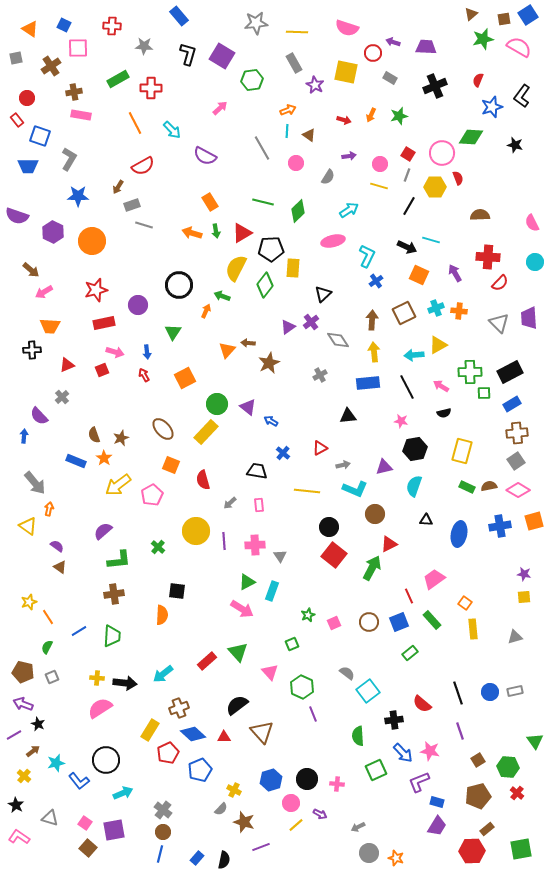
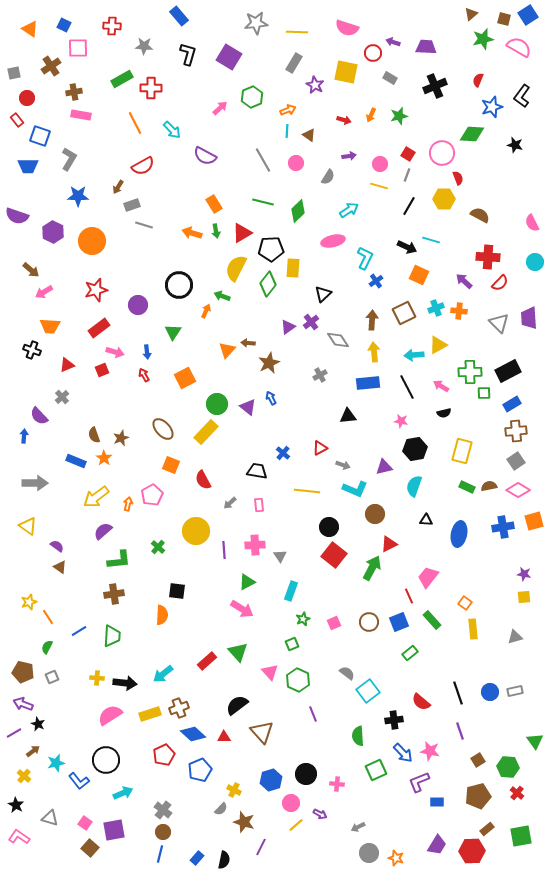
brown square at (504, 19): rotated 24 degrees clockwise
purple square at (222, 56): moved 7 px right, 1 px down
gray square at (16, 58): moved 2 px left, 15 px down
gray rectangle at (294, 63): rotated 60 degrees clockwise
green rectangle at (118, 79): moved 4 px right
green hexagon at (252, 80): moved 17 px down; rotated 15 degrees counterclockwise
green diamond at (471, 137): moved 1 px right, 3 px up
gray line at (262, 148): moved 1 px right, 12 px down
yellow hexagon at (435, 187): moved 9 px right, 12 px down
orange rectangle at (210, 202): moved 4 px right, 2 px down
brown semicircle at (480, 215): rotated 30 degrees clockwise
cyan L-shape at (367, 256): moved 2 px left, 2 px down
purple arrow at (455, 273): moved 9 px right, 8 px down; rotated 18 degrees counterclockwise
green diamond at (265, 285): moved 3 px right, 1 px up
red rectangle at (104, 323): moved 5 px left, 5 px down; rotated 25 degrees counterclockwise
black cross at (32, 350): rotated 24 degrees clockwise
black rectangle at (510, 372): moved 2 px left, 1 px up
blue arrow at (271, 421): moved 23 px up; rotated 32 degrees clockwise
brown cross at (517, 433): moved 1 px left, 2 px up
gray arrow at (343, 465): rotated 32 degrees clockwise
red semicircle at (203, 480): rotated 12 degrees counterclockwise
gray arrow at (35, 483): rotated 50 degrees counterclockwise
yellow arrow at (118, 485): moved 22 px left, 12 px down
orange arrow at (49, 509): moved 79 px right, 5 px up
blue cross at (500, 526): moved 3 px right, 1 px down
purple line at (224, 541): moved 9 px down
pink trapezoid at (434, 579): moved 6 px left, 2 px up; rotated 15 degrees counterclockwise
cyan rectangle at (272, 591): moved 19 px right
green star at (308, 615): moved 5 px left, 4 px down
green hexagon at (302, 687): moved 4 px left, 7 px up
red semicircle at (422, 704): moved 1 px left, 2 px up
pink semicircle at (100, 708): moved 10 px right, 7 px down
yellow rectangle at (150, 730): moved 16 px up; rotated 40 degrees clockwise
purple line at (14, 735): moved 2 px up
red pentagon at (168, 753): moved 4 px left, 2 px down
black circle at (307, 779): moved 1 px left, 5 px up
blue rectangle at (437, 802): rotated 16 degrees counterclockwise
purple trapezoid at (437, 826): moved 19 px down
purple line at (261, 847): rotated 42 degrees counterclockwise
brown square at (88, 848): moved 2 px right
green square at (521, 849): moved 13 px up
